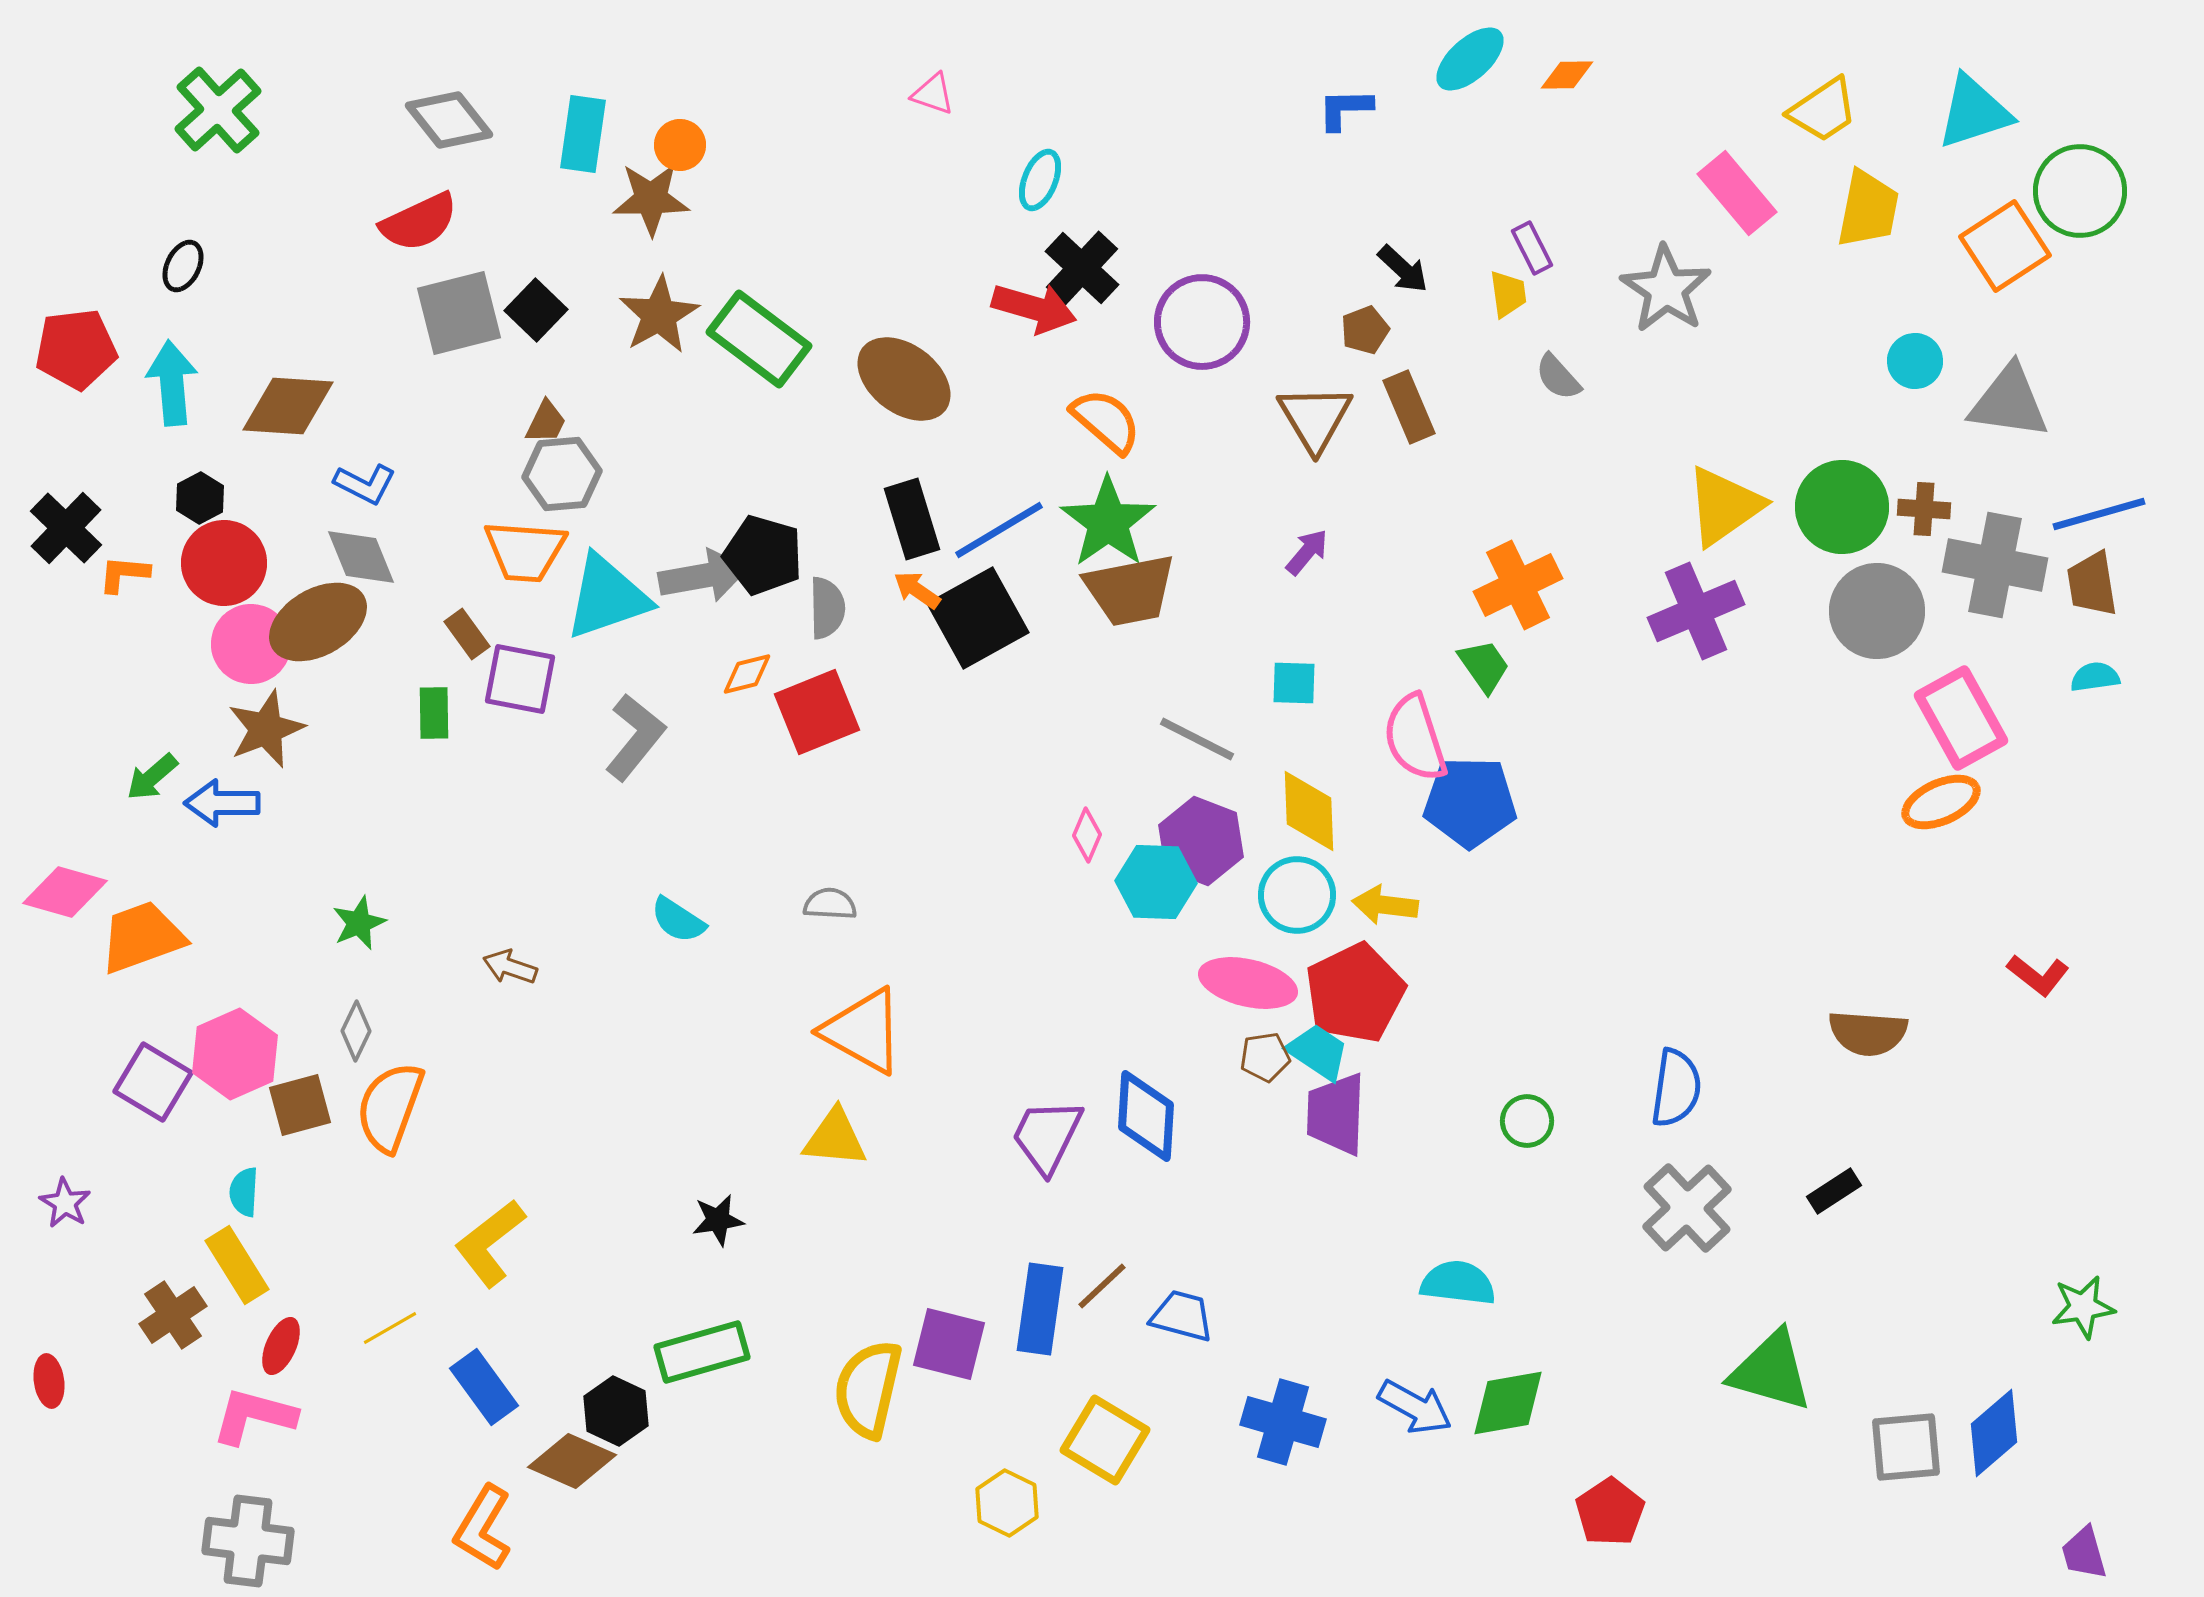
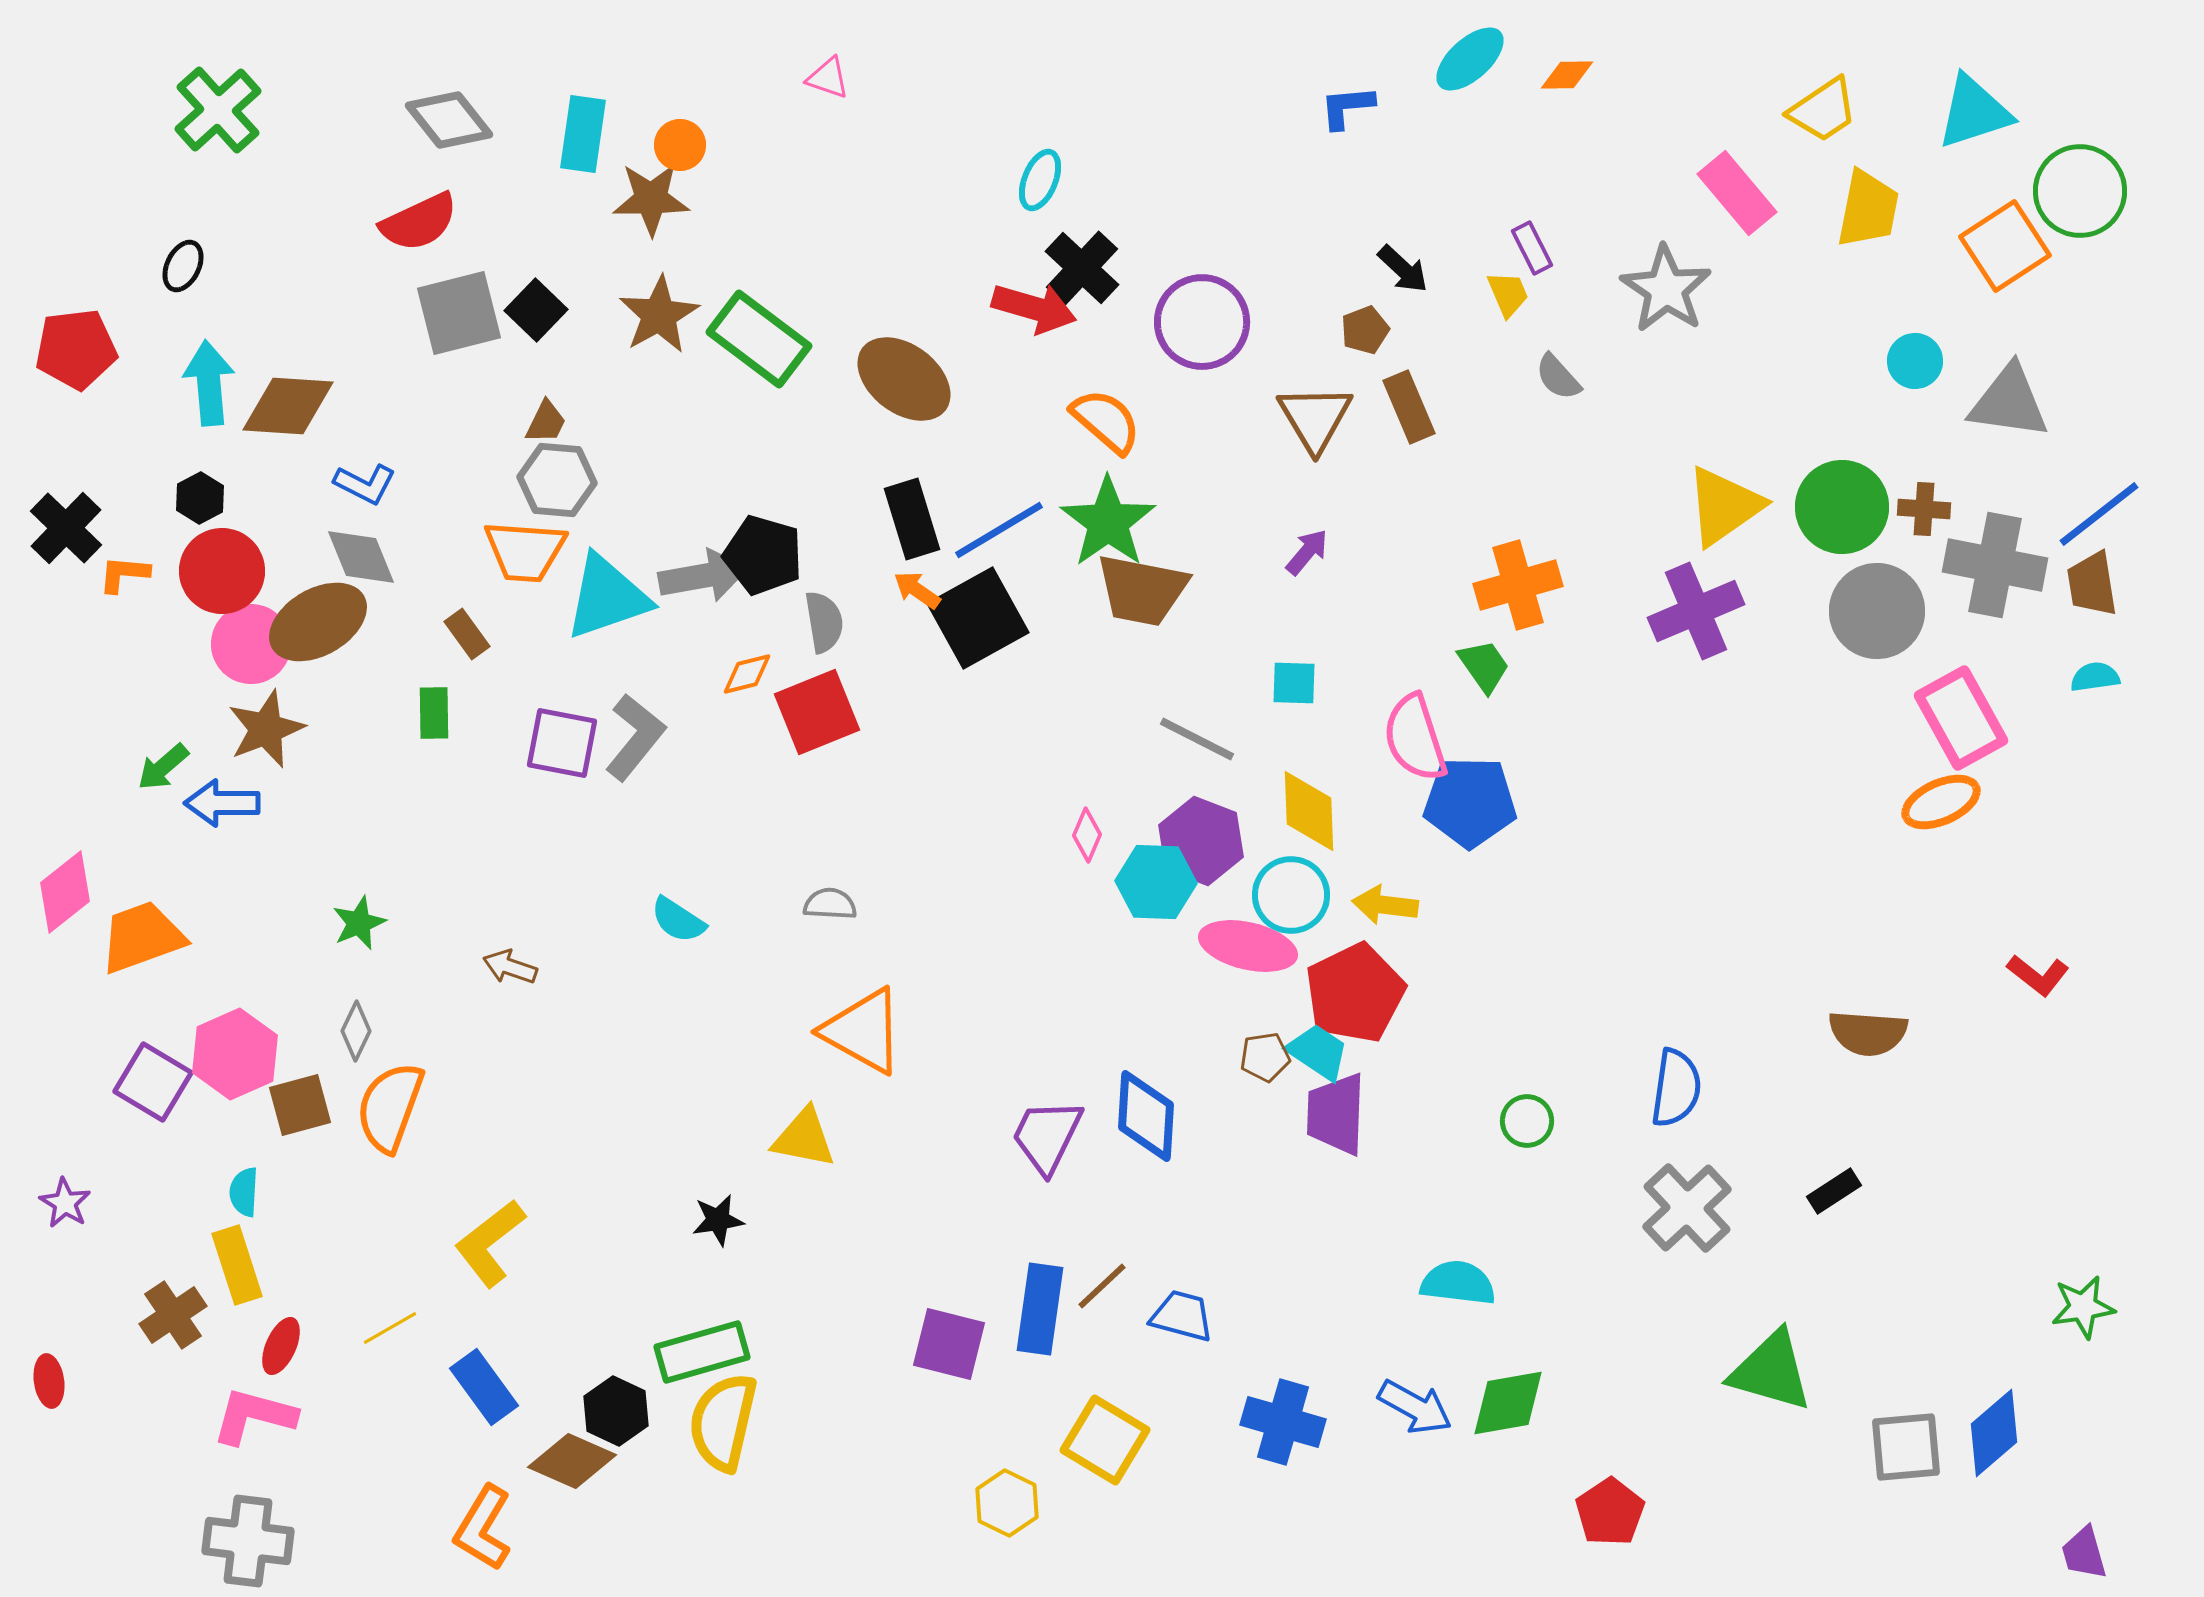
pink triangle at (933, 94): moved 105 px left, 16 px up
blue L-shape at (1345, 109): moved 2 px right, 2 px up; rotated 4 degrees counterclockwise
yellow trapezoid at (1508, 294): rotated 15 degrees counterclockwise
cyan arrow at (172, 383): moved 37 px right
gray hexagon at (562, 474): moved 5 px left, 6 px down; rotated 10 degrees clockwise
blue line at (2099, 514): rotated 22 degrees counterclockwise
red circle at (224, 563): moved 2 px left, 8 px down
orange cross at (1518, 585): rotated 10 degrees clockwise
brown trapezoid at (1130, 590): moved 12 px right; rotated 22 degrees clockwise
gray semicircle at (827, 608): moved 3 px left, 14 px down; rotated 8 degrees counterclockwise
purple square at (520, 679): moved 42 px right, 64 px down
green arrow at (152, 777): moved 11 px right, 10 px up
pink diamond at (65, 892): rotated 54 degrees counterclockwise
cyan circle at (1297, 895): moved 6 px left
pink ellipse at (1248, 983): moved 37 px up
yellow triangle at (835, 1138): moved 31 px left; rotated 6 degrees clockwise
yellow rectangle at (237, 1265): rotated 14 degrees clockwise
yellow semicircle at (868, 1389): moved 145 px left, 33 px down
